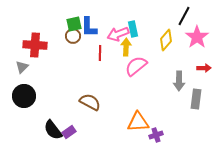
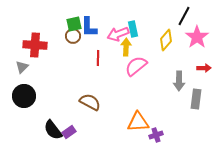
red line: moved 2 px left, 5 px down
